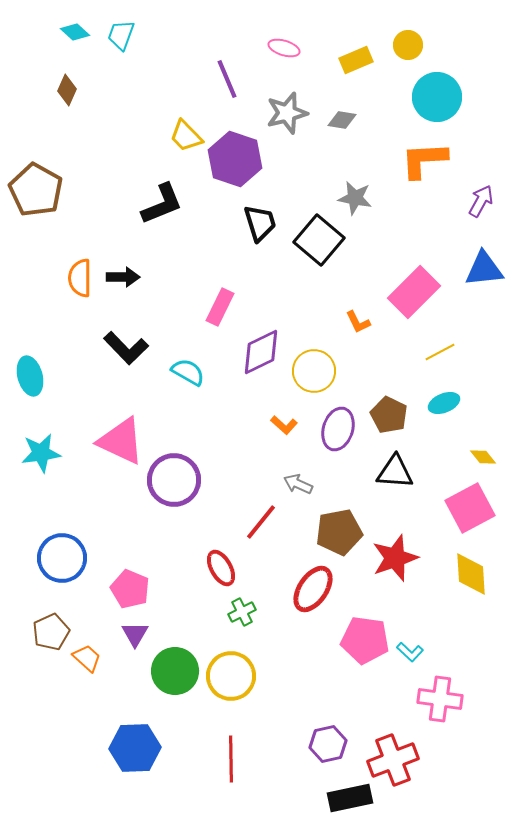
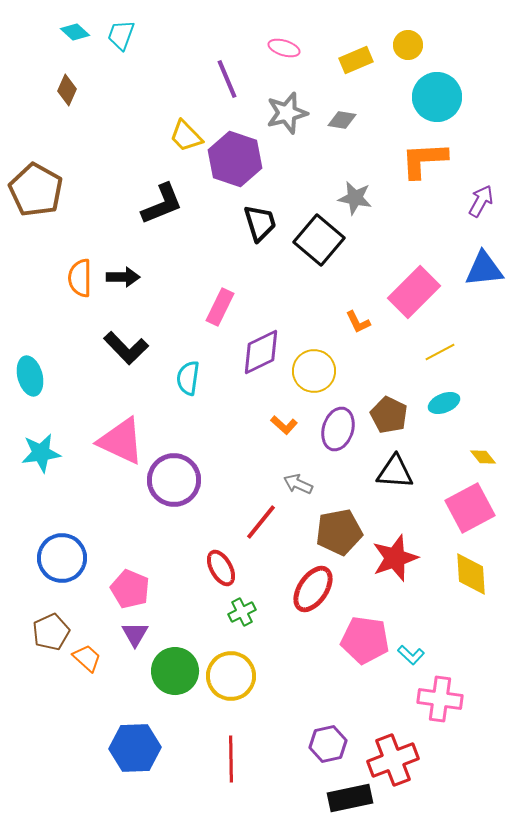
cyan semicircle at (188, 372): moved 6 px down; rotated 112 degrees counterclockwise
cyan L-shape at (410, 652): moved 1 px right, 3 px down
